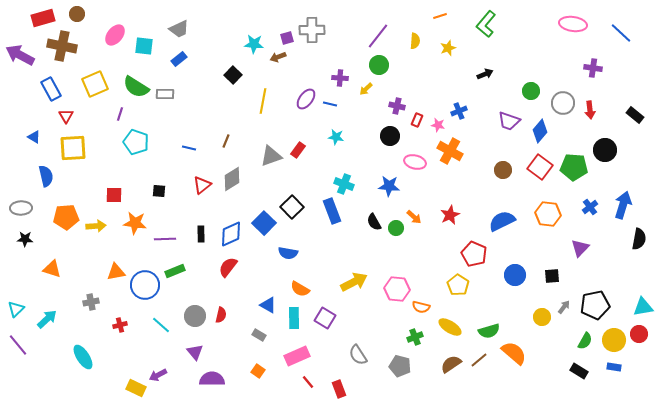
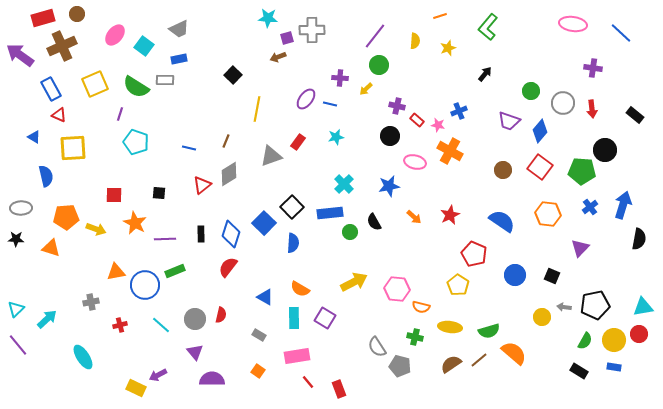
green L-shape at (486, 24): moved 2 px right, 3 px down
purple line at (378, 36): moved 3 px left
cyan star at (254, 44): moved 14 px right, 26 px up
brown cross at (62, 46): rotated 36 degrees counterclockwise
cyan square at (144, 46): rotated 30 degrees clockwise
purple arrow at (20, 55): rotated 8 degrees clockwise
blue rectangle at (179, 59): rotated 28 degrees clockwise
black arrow at (485, 74): rotated 28 degrees counterclockwise
gray rectangle at (165, 94): moved 14 px up
yellow line at (263, 101): moved 6 px left, 8 px down
red arrow at (590, 110): moved 2 px right, 1 px up
red triangle at (66, 116): moved 7 px left, 1 px up; rotated 35 degrees counterclockwise
red rectangle at (417, 120): rotated 72 degrees counterclockwise
cyan star at (336, 137): rotated 21 degrees counterclockwise
red rectangle at (298, 150): moved 8 px up
green pentagon at (574, 167): moved 8 px right, 4 px down
gray diamond at (232, 179): moved 3 px left, 5 px up
cyan cross at (344, 184): rotated 24 degrees clockwise
blue star at (389, 186): rotated 15 degrees counterclockwise
black square at (159, 191): moved 2 px down
blue rectangle at (332, 211): moved 2 px left, 2 px down; rotated 75 degrees counterclockwise
blue semicircle at (502, 221): rotated 60 degrees clockwise
orange star at (135, 223): rotated 20 degrees clockwise
yellow arrow at (96, 226): moved 3 px down; rotated 24 degrees clockwise
green circle at (396, 228): moved 46 px left, 4 px down
blue diamond at (231, 234): rotated 48 degrees counterclockwise
black star at (25, 239): moved 9 px left
blue semicircle at (288, 253): moved 5 px right, 10 px up; rotated 96 degrees counterclockwise
orange triangle at (52, 269): moved 1 px left, 21 px up
black square at (552, 276): rotated 28 degrees clockwise
blue triangle at (268, 305): moved 3 px left, 8 px up
gray arrow at (564, 307): rotated 120 degrees counterclockwise
gray circle at (195, 316): moved 3 px down
yellow ellipse at (450, 327): rotated 25 degrees counterclockwise
green cross at (415, 337): rotated 35 degrees clockwise
gray semicircle at (358, 355): moved 19 px right, 8 px up
pink rectangle at (297, 356): rotated 15 degrees clockwise
